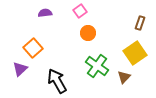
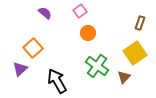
purple semicircle: rotated 48 degrees clockwise
